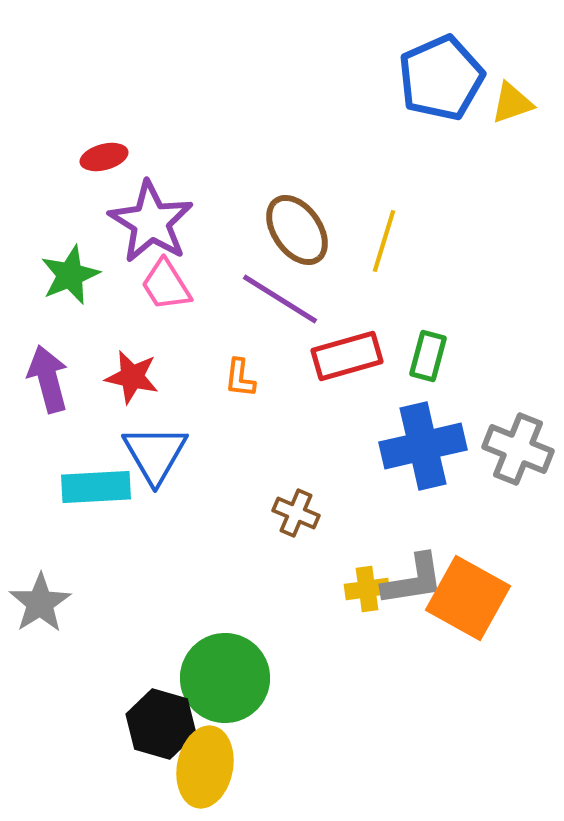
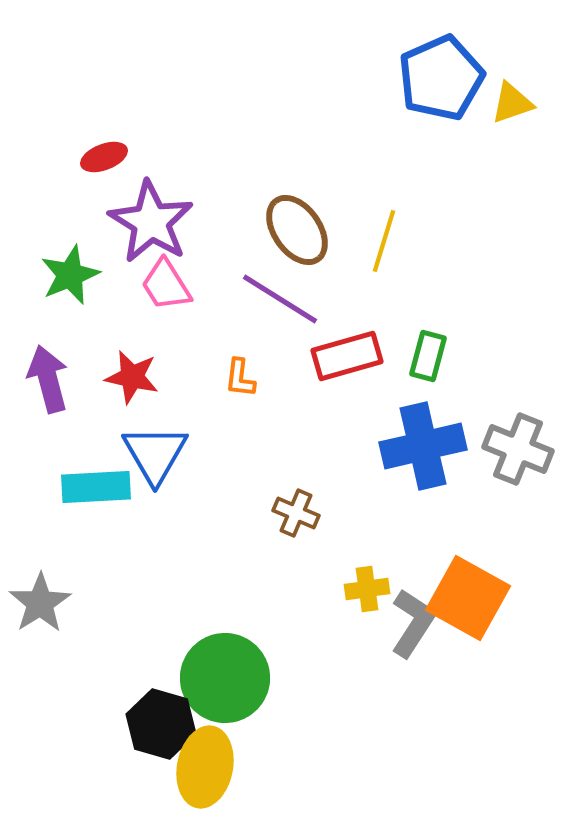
red ellipse: rotated 6 degrees counterclockwise
gray L-shape: moved 43 px down; rotated 48 degrees counterclockwise
